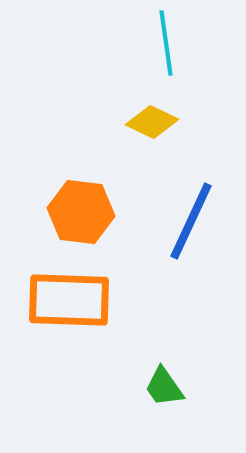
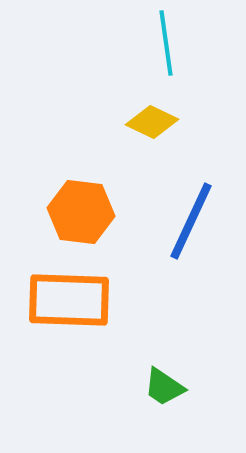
green trapezoid: rotated 21 degrees counterclockwise
